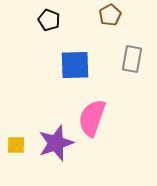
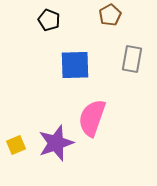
yellow square: rotated 24 degrees counterclockwise
